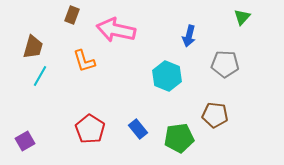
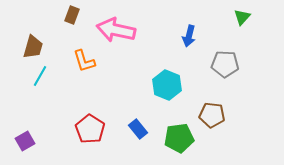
cyan hexagon: moved 9 px down
brown pentagon: moved 3 px left
